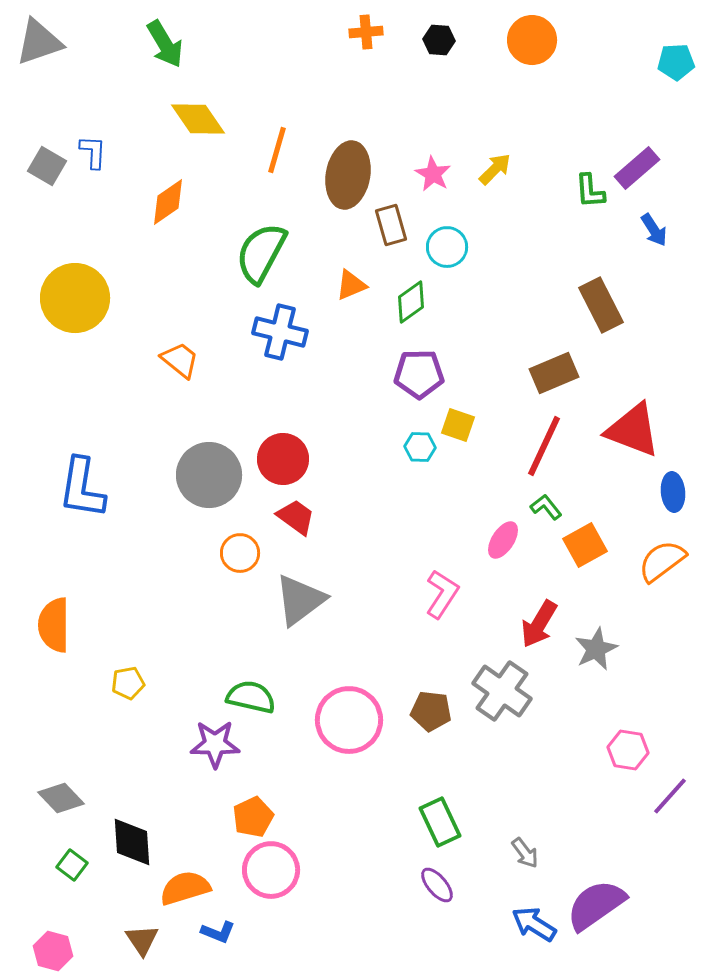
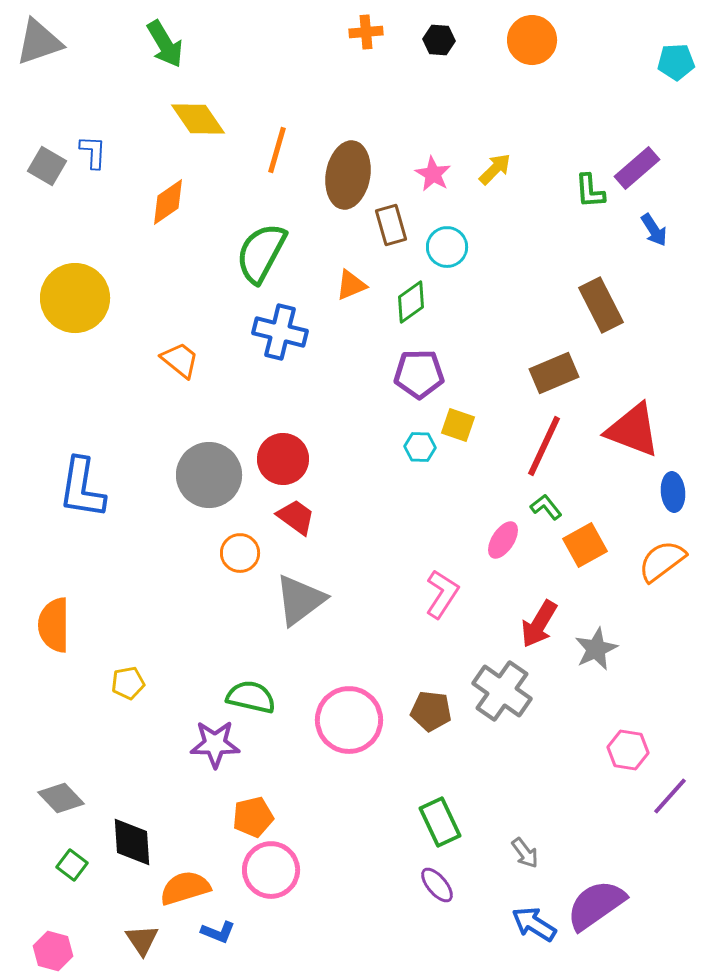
orange pentagon at (253, 817): rotated 12 degrees clockwise
